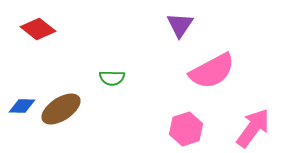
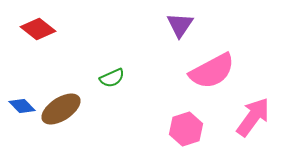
green semicircle: rotated 25 degrees counterclockwise
blue diamond: rotated 44 degrees clockwise
pink arrow: moved 11 px up
